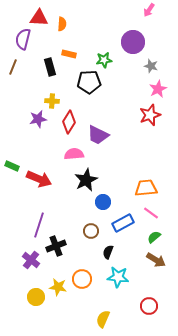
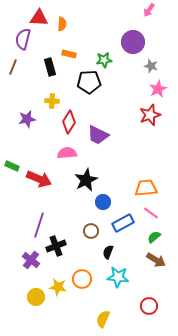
purple star: moved 11 px left
pink semicircle: moved 7 px left, 1 px up
